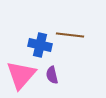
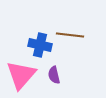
purple semicircle: moved 2 px right
